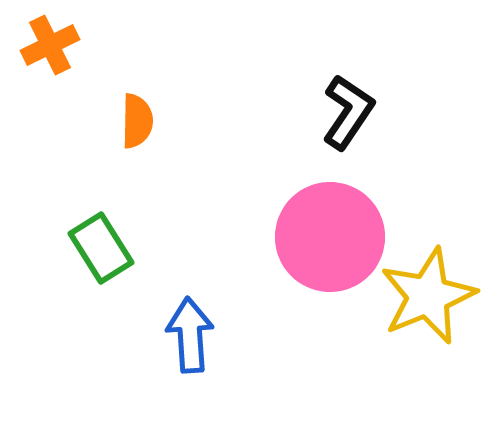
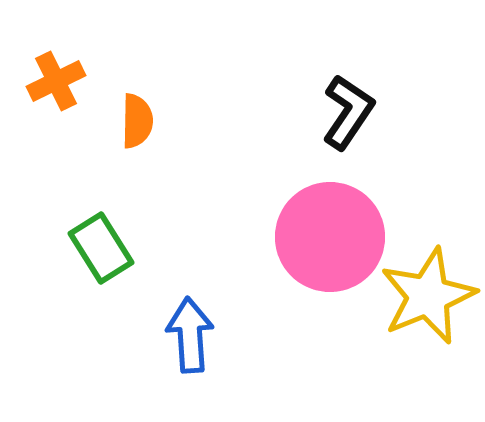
orange cross: moved 6 px right, 36 px down
